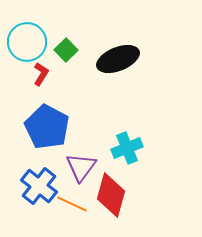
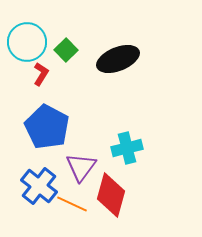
cyan cross: rotated 8 degrees clockwise
